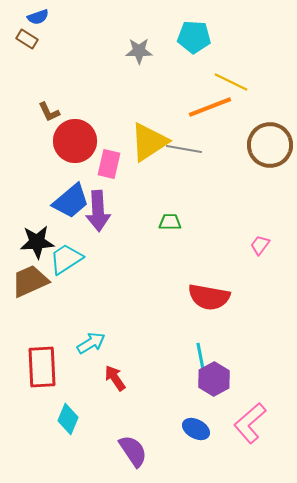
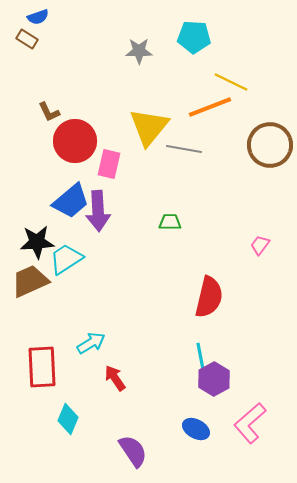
yellow triangle: moved 15 px up; rotated 18 degrees counterclockwise
red semicircle: rotated 87 degrees counterclockwise
